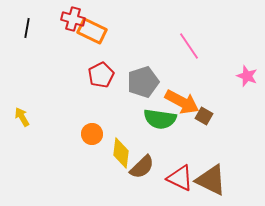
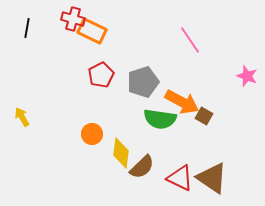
pink line: moved 1 px right, 6 px up
brown triangle: moved 1 px right, 2 px up; rotated 8 degrees clockwise
